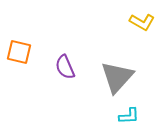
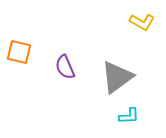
gray triangle: rotated 12 degrees clockwise
